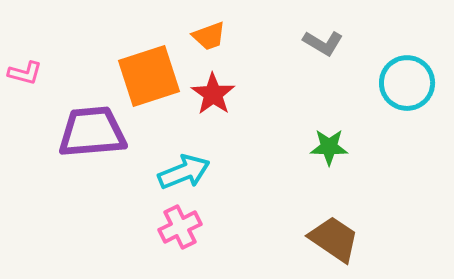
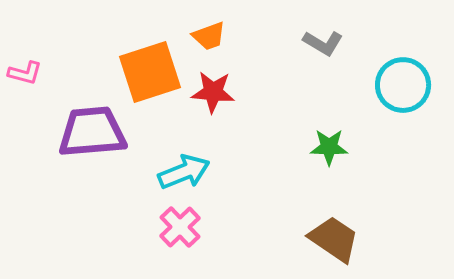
orange square: moved 1 px right, 4 px up
cyan circle: moved 4 px left, 2 px down
red star: moved 2 px up; rotated 30 degrees counterclockwise
pink cross: rotated 18 degrees counterclockwise
